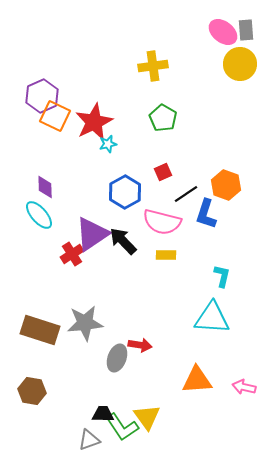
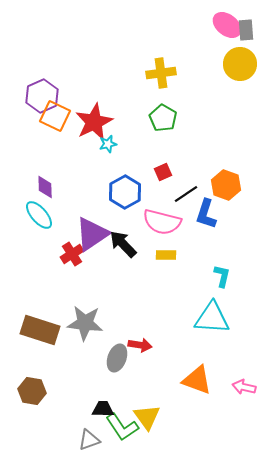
pink ellipse: moved 4 px right, 7 px up
yellow cross: moved 8 px right, 7 px down
black arrow: moved 3 px down
gray star: rotated 12 degrees clockwise
orange triangle: rotated 24 degrees clockwise
black trapezoid: moved 5 px up
